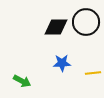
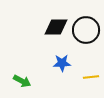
black circle: moved 8 px down
yellow line: moved 2 px left, 4 px down
